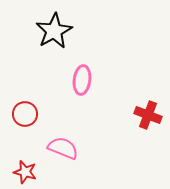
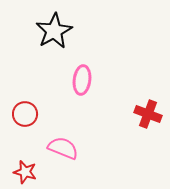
red cross: moved 1 px up
